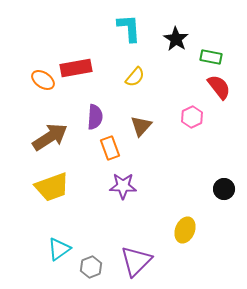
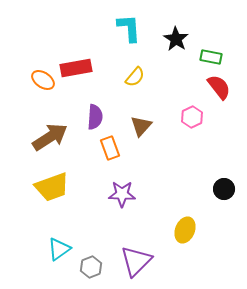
purple star: moved 1 px left, 8 px down
